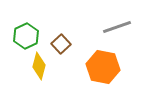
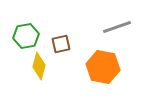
green hexagon: rotated 15 degrees clockwise
brown square: rotated 30 degrees clockwise
